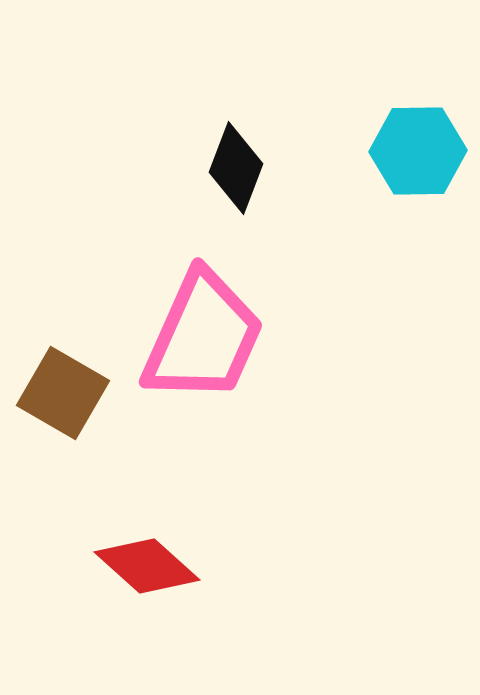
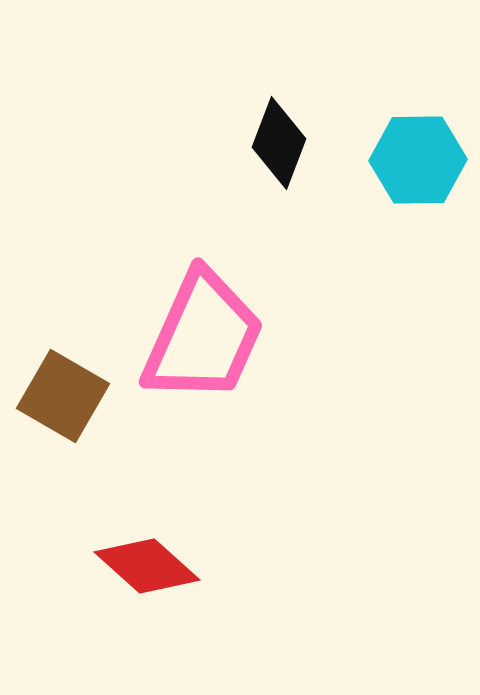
cyan hexagon: moved 9 px down
black diamond: moved 43 px right, 25 px up
brown square: moved 3 px down
